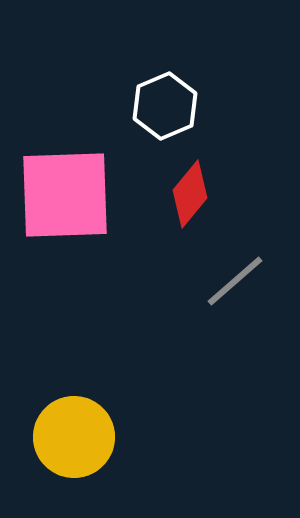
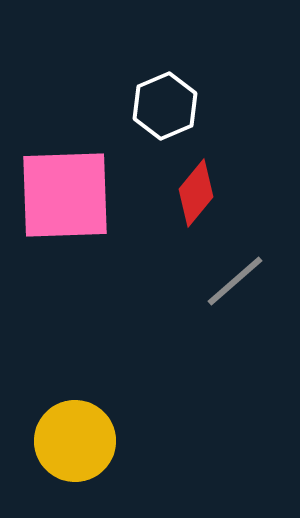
red diamond: moved 6 px right, 1 px up
yellow circle: moved 1 px right, 4 px down
